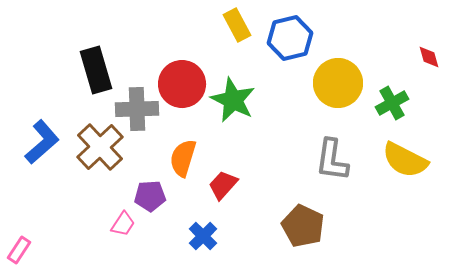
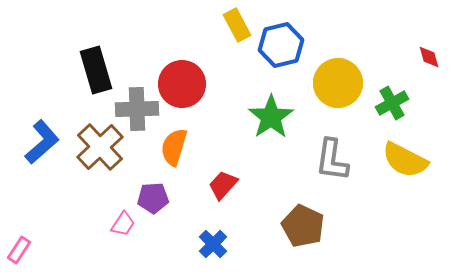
blue hexagon: moved 9 px left, 7 px down
green star: moved 38 px right, 17 px down; rotated 12 degrees clockwise
orange semicircle: moved 9 px left, 11 px up
purple pentagon: moved 3 px right, 2 px down
blue cross: moved 10 px right, 8 px down
